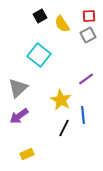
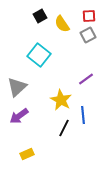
gray triangle: moved 1 px left, 1 px up
